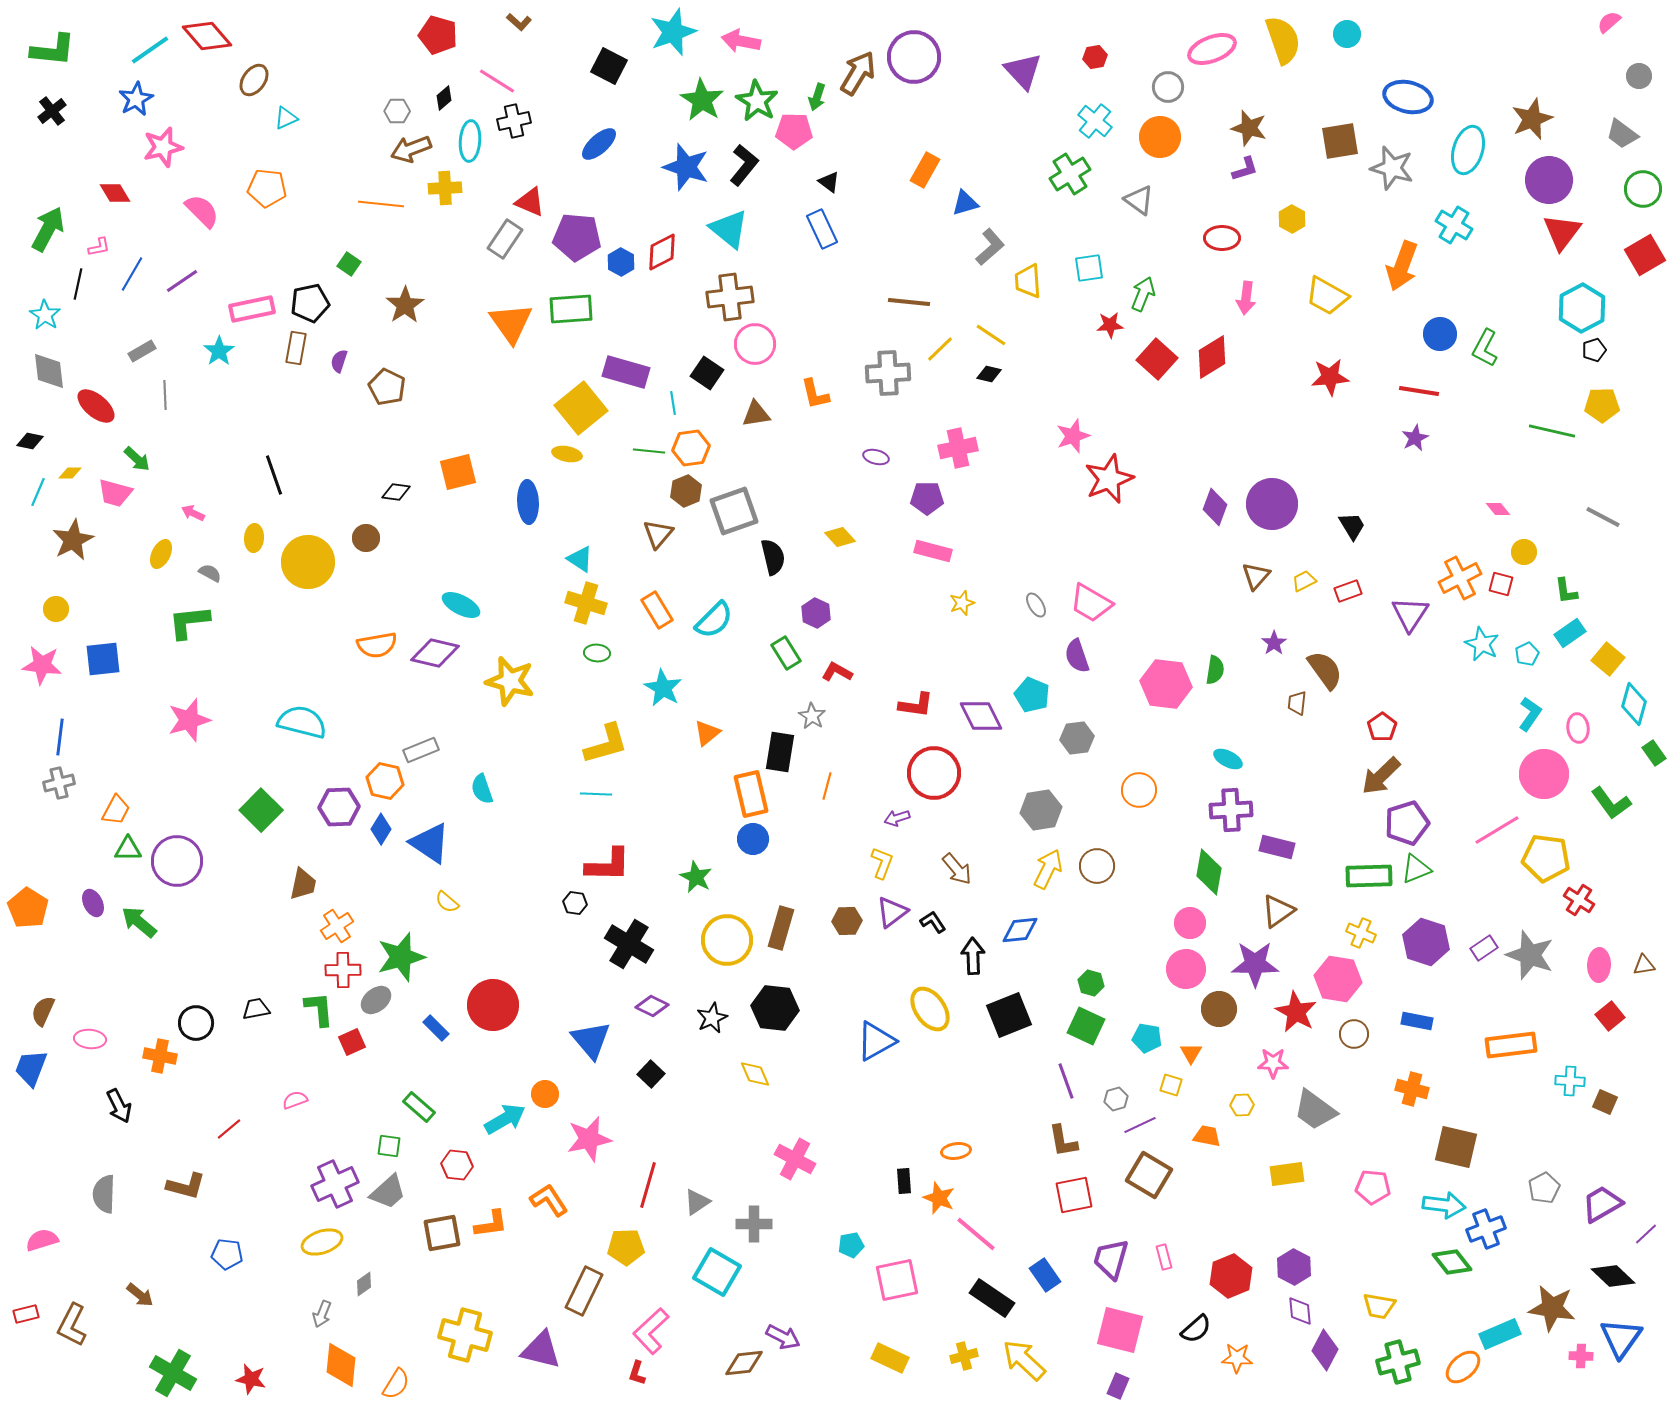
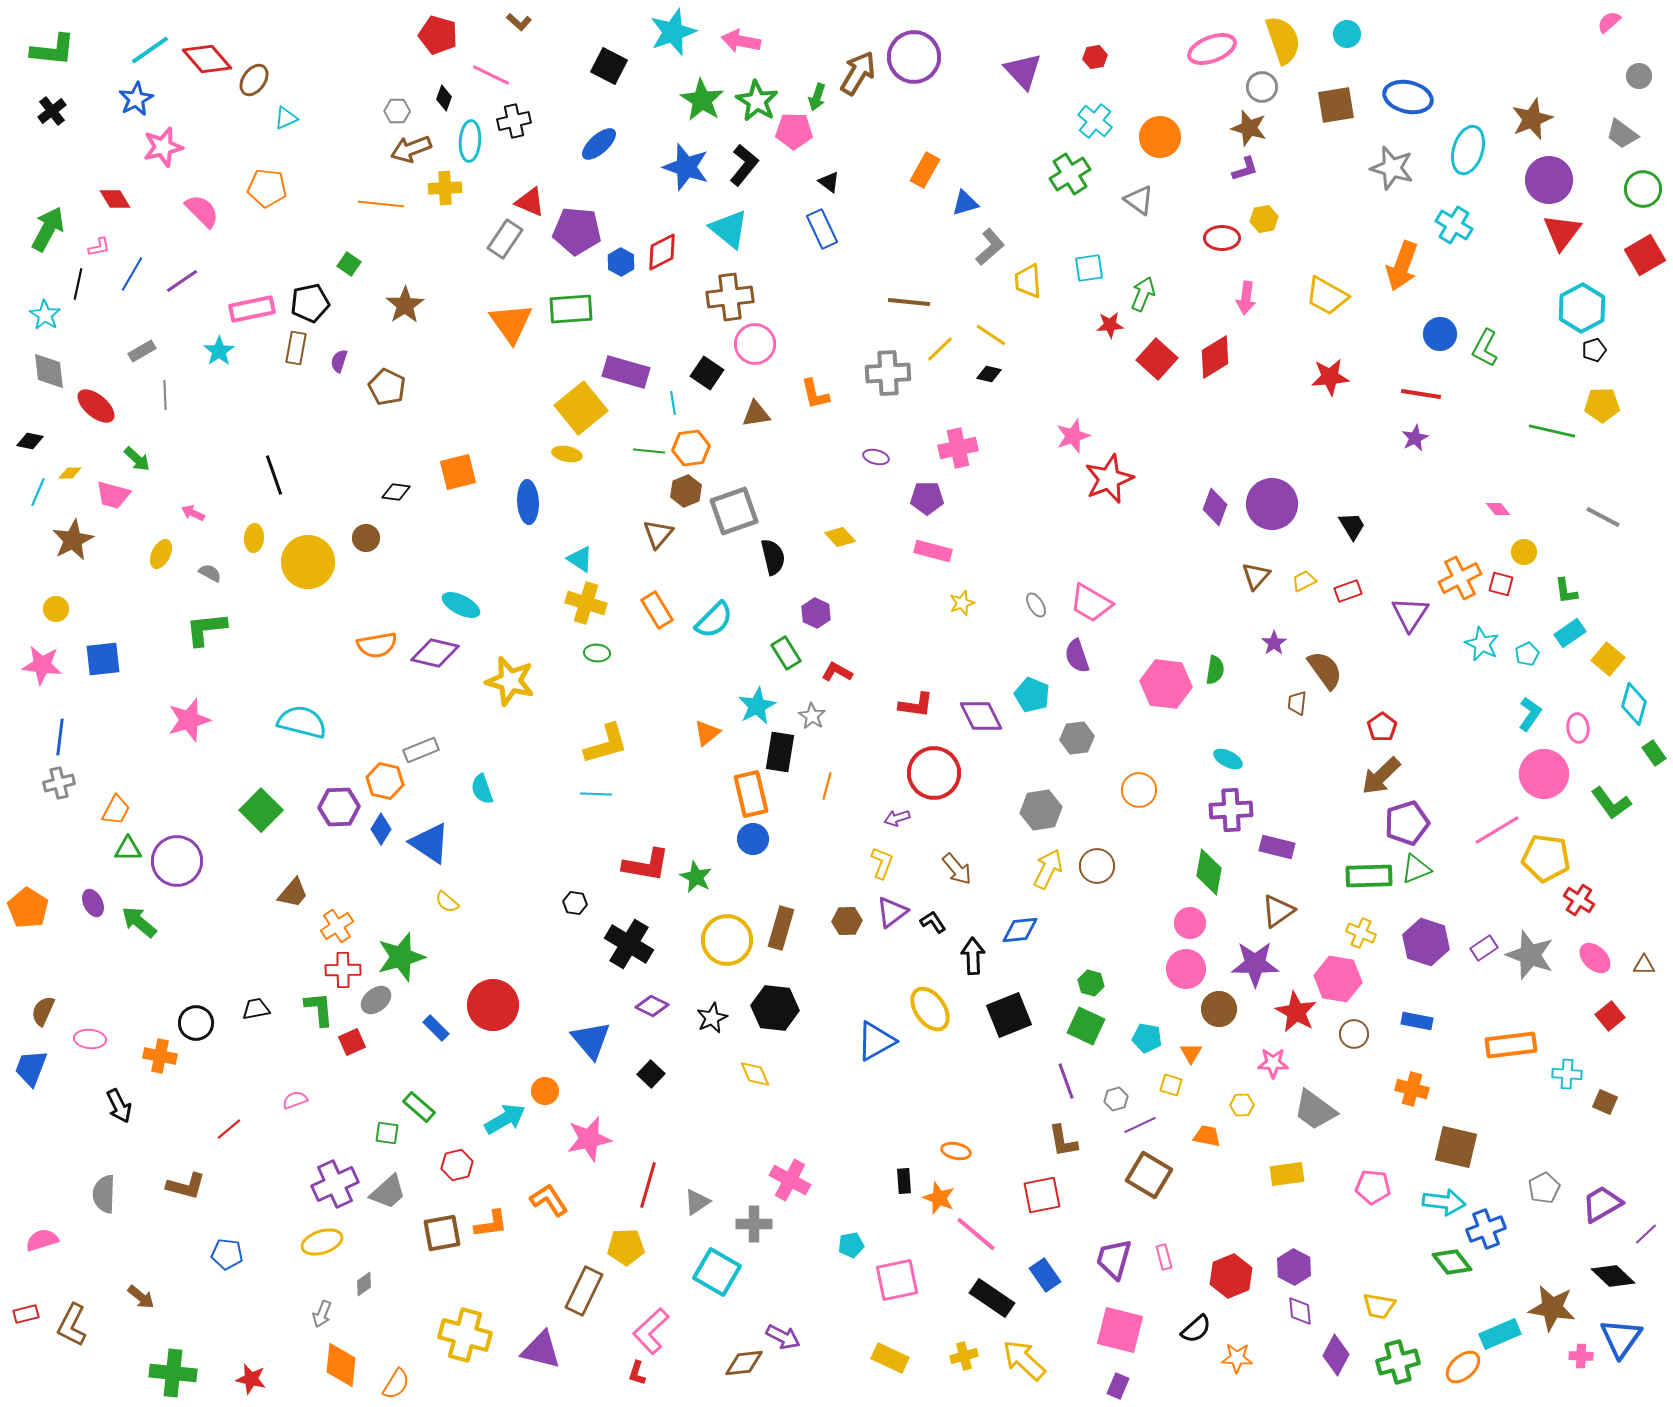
red diamond at (207, 36): moved 23 px down
pink line at (497, 81): moved 6 px left, 6 px up; rotated 6 degrees counterclockwise
gray circle at (1168, 87): moved 94 px right
black diamond at (444, 98): rotated 30 degrees counterclockwise
brown square at (1340, 141): moved 4 px left, 36 px up
red diamond at (115, 193): moved 6 px down
yellow hexagon at (1292, 219): moved 28 px left; rotated 20 degrees clockwise
purple pentagon at (577, 237): moved 6 px up
red diamond at (1212, 357): moved 3 px right
red line at (1419, 391): moved 2 px right, 3 px down
pink trapezoid at (115, 493): moved 2 px left, 2 px down
green L-shape at (189, 622): moved 17 px right, 7 px down
cyan star at (663, 688): moved 94 px right, 18 px down; rotated 15 degrees clockwise
red L-shape at (608, 865): moved 38 px right; rotated 9 degrees clockwise
brown trapezoid at (303, 884): moved 10 px left, 9 px down; rotated 28 degrees clockwise
pink ellipse at (1599, 965): moved 4 px left, 7 px up; rotated 48 degrees counterclockwise
brown triangle at (1644, 965): rotated 10 degrees clockwise
cyan cross at (1570, 1081): moved 3 px left, 7 px up
orange circle at (545, 1094): moved 3 px up
green square at (389, 1146): moved 2 px left, 13 px up
orange ellipse at (956, 1151): rotated 20 degrees clockwise
pink cross at (795, 1159): moved 5 px left, 21 px down
red hexagon at (457, 1165): rotated 20 degrees counterclockwise
red square at (1074, 1195): moved 32 px left
cyan arrow at (1444, 1205): moved 3 px up
purple trapezoid at (1111, 1259): moved 3 px right
brown arrow at (140, 1295): moved 1 px right, 2 px down
purple diamond at (1325, 1350): moved 11 px right, 5 px down
green cross at (173, 1373): rotated 24 degrees counterclockwise
